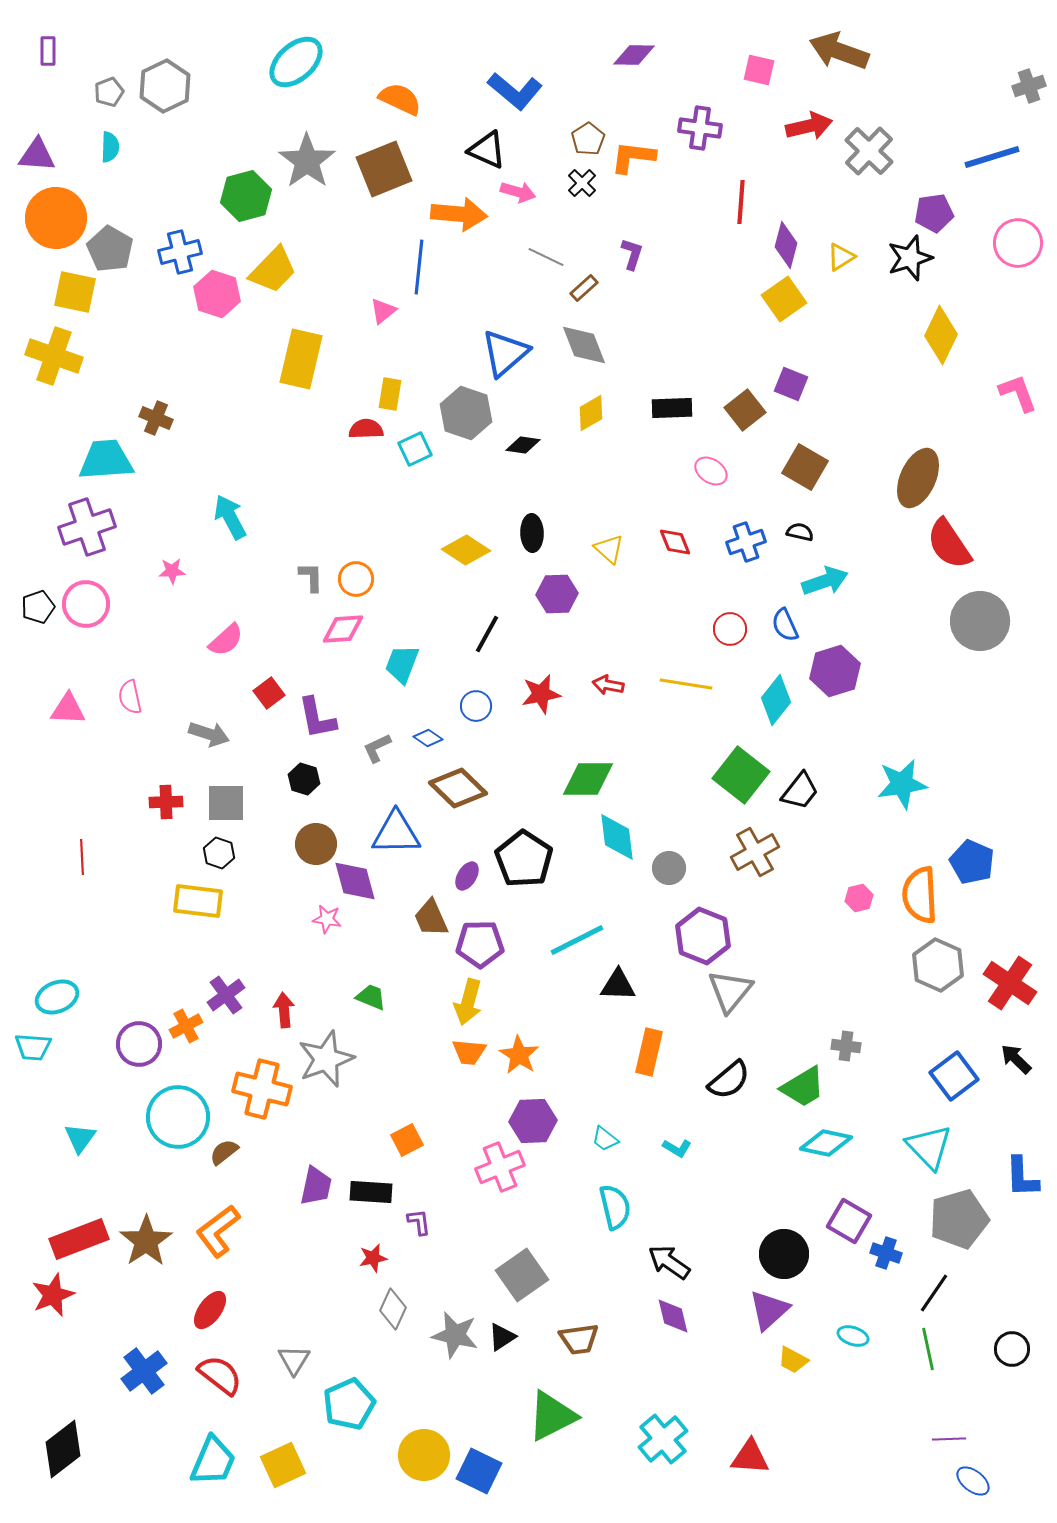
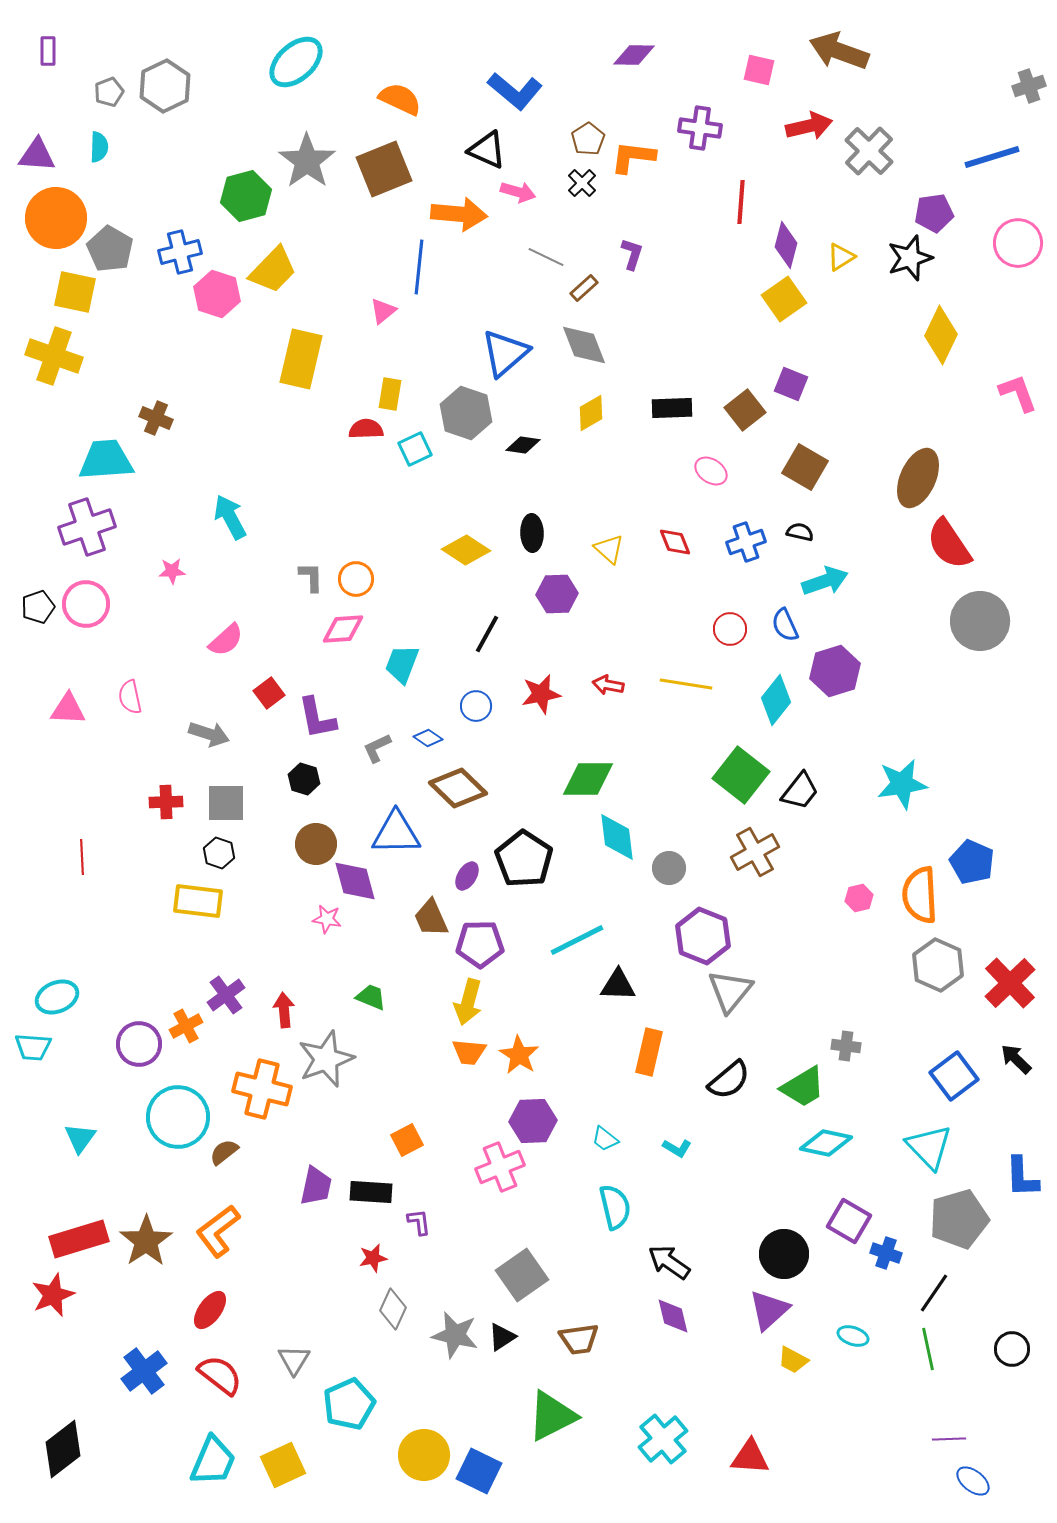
cyan semicircle at (110, 147): moved 11 px left
red cross at (1010, 983): rotated 12 degrees clockwise
red rectangle at (79, 1239): rotated 4 degrees clockwise
